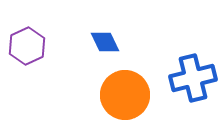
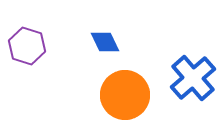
purple hexagon: rotated 18 degrees counterclockwise
blue cross: rotated 27 degrees counterclockwise
